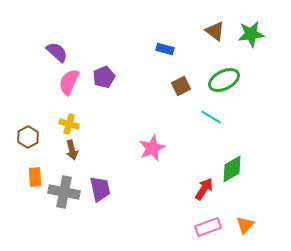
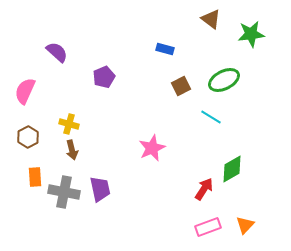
brown triangle: moved 4 px left, 12 px up
pink semicircle: moved 44 px left, 9 px down
